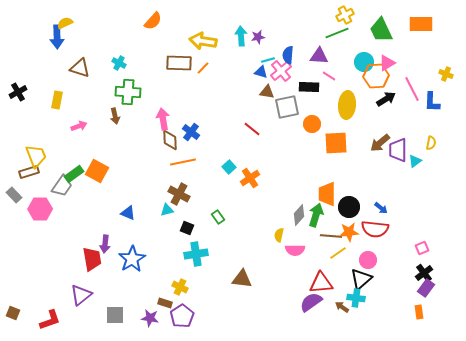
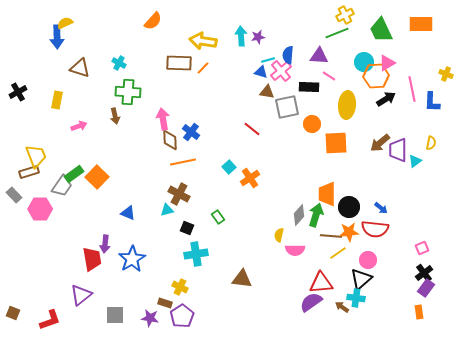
pink line at (412, 89): rotated 15 degrees clockwise
orange square at (97, 171): moved 6 px down; rotated 15 degrees clockwise
